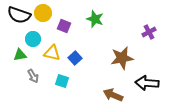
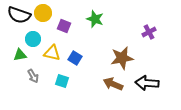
blue square: rotated 16 degrees counterclockwise
brown arrow: moved 11 px up
